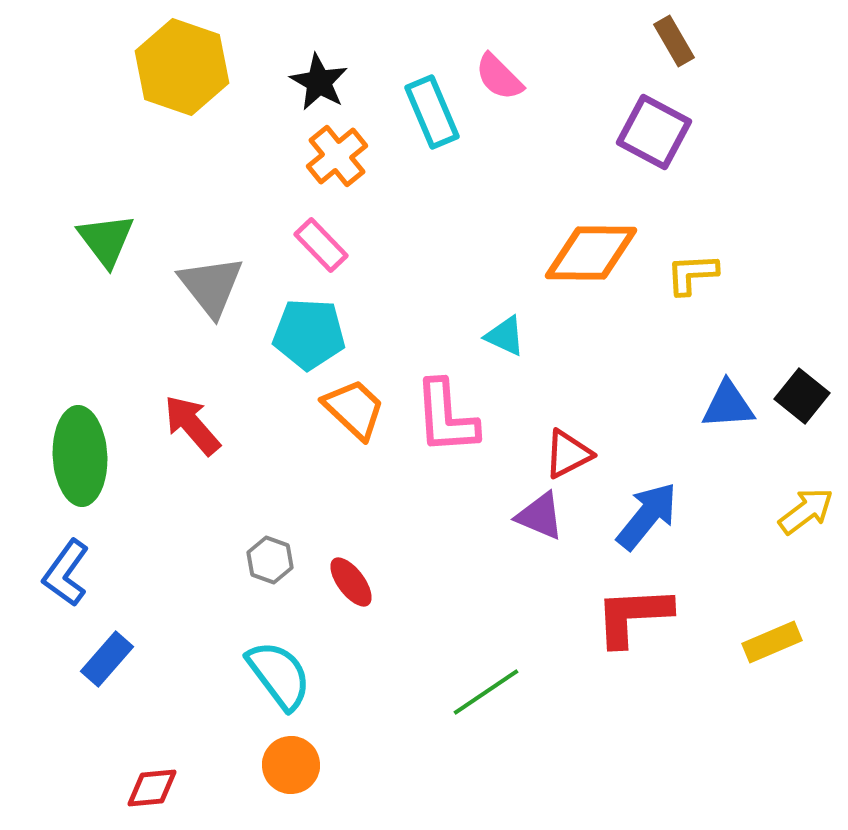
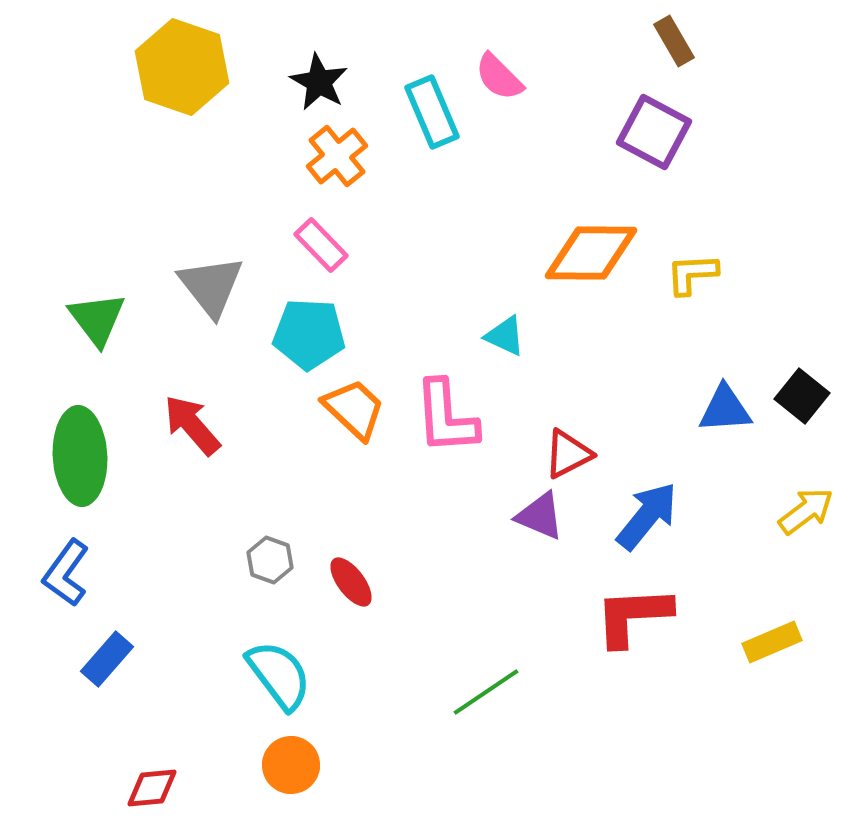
green triangle: moved 9 px left, 79 px down
blue triangle: moved 3 px left, 4 px down
